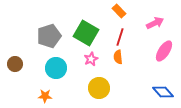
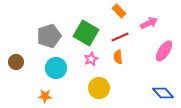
pink arrow: moved 6 px left
red line: rotated 48 degrees clockwise
brown circle: moved 1 px right, 2 px up
blue diamond: moved 1 px down
